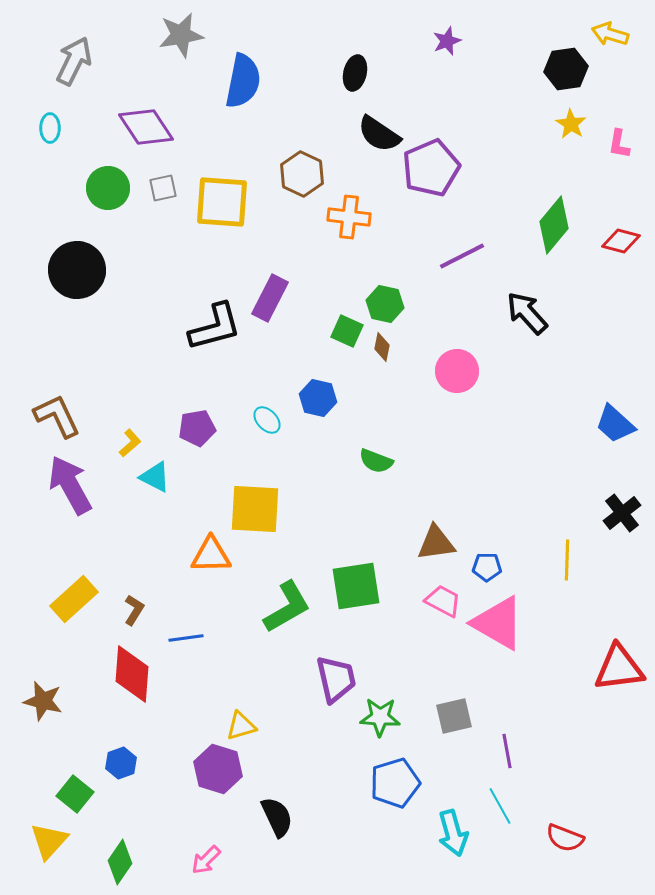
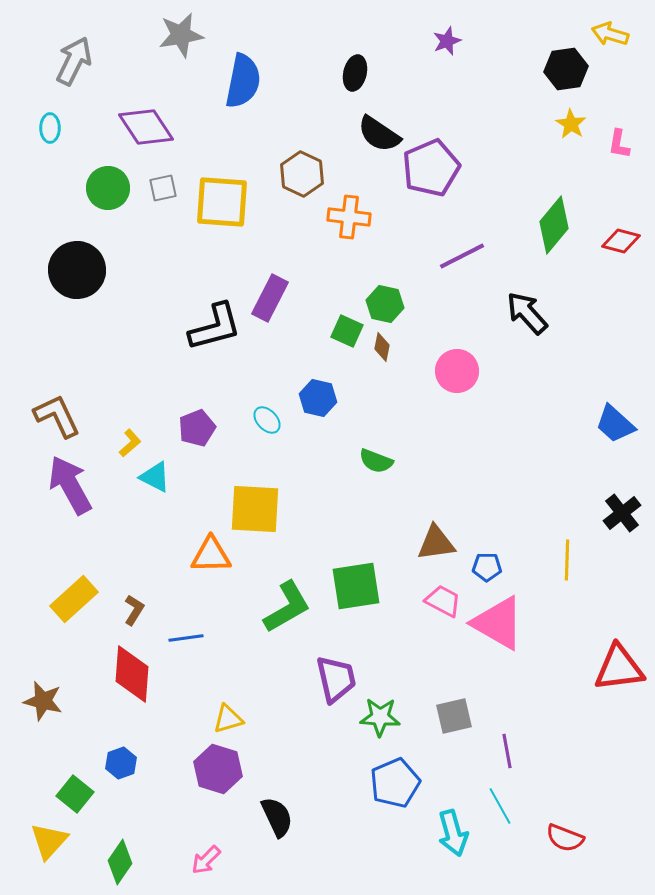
purple pentagon at (197, 428): rotated 12 degrees counterclockwise
yellow triangle at (241, 726): moved 13 px left, 7 px up
blue pentagon at (395, 783): rotated 6 degrees counterclockwise
